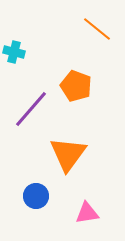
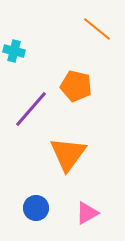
cyan cross: moved 1 px up
orange pentagon: rotated 8 degrees counterclockwise
blue circle: moved 12 px down
pink triangle: rotated 20 degrees counterclockwise
